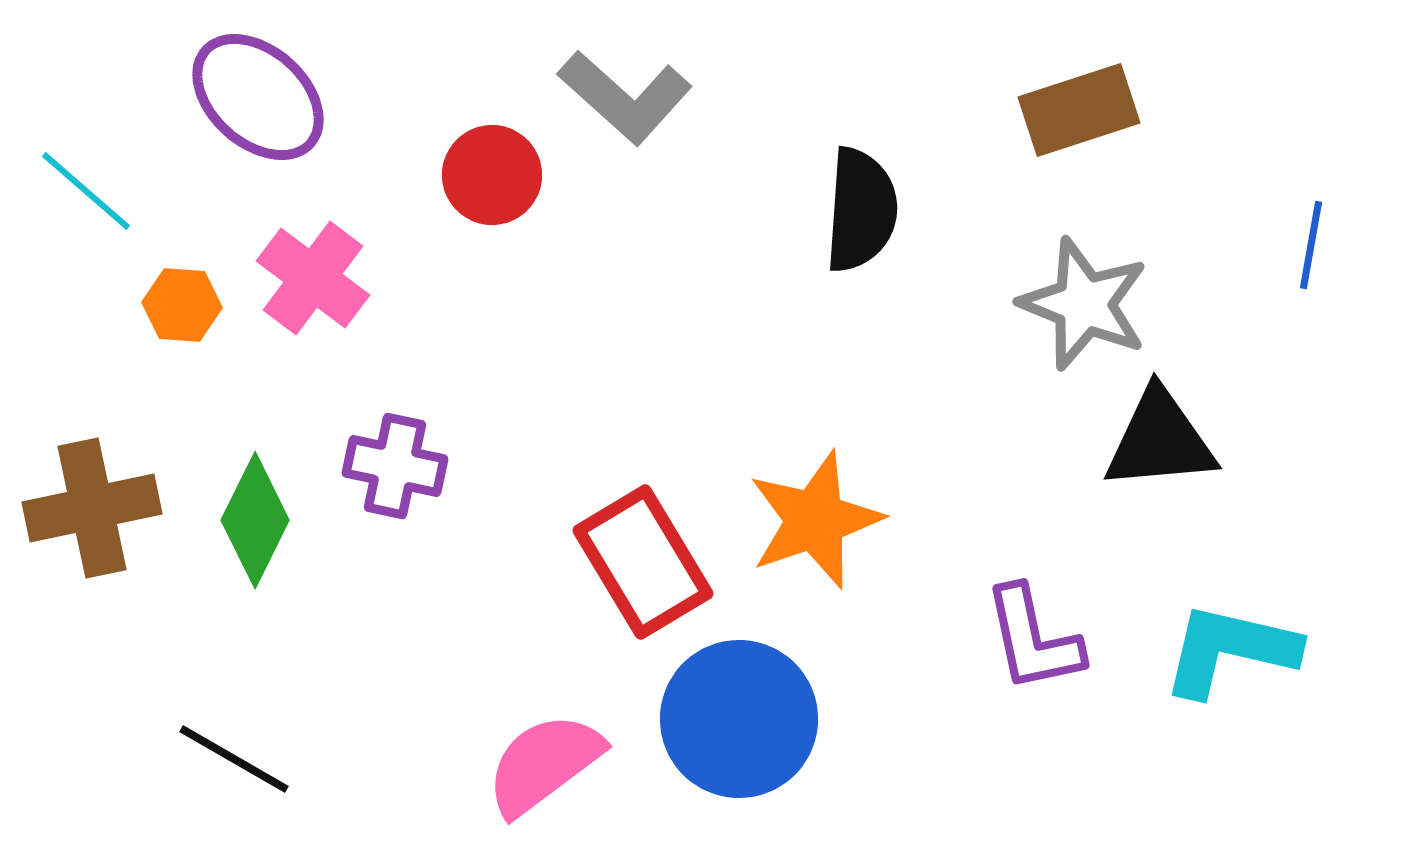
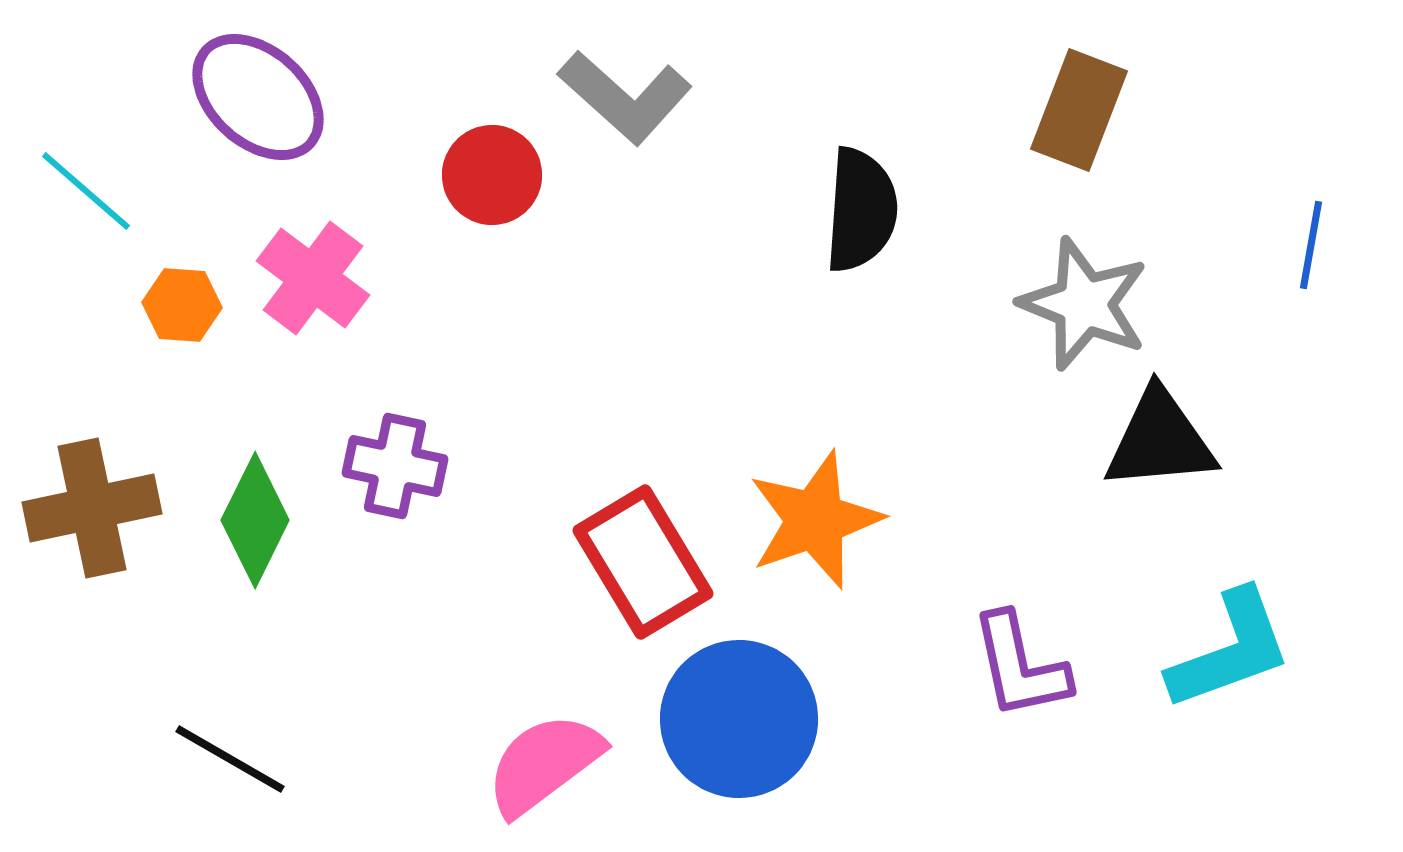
brown rectangle: rotated 51 degrees counterclockwise
purple L-shape: moved 13 px left, 27 px down
cyan L-shape: rotated 147 degrees clockwise
black line: moved 4 px left
